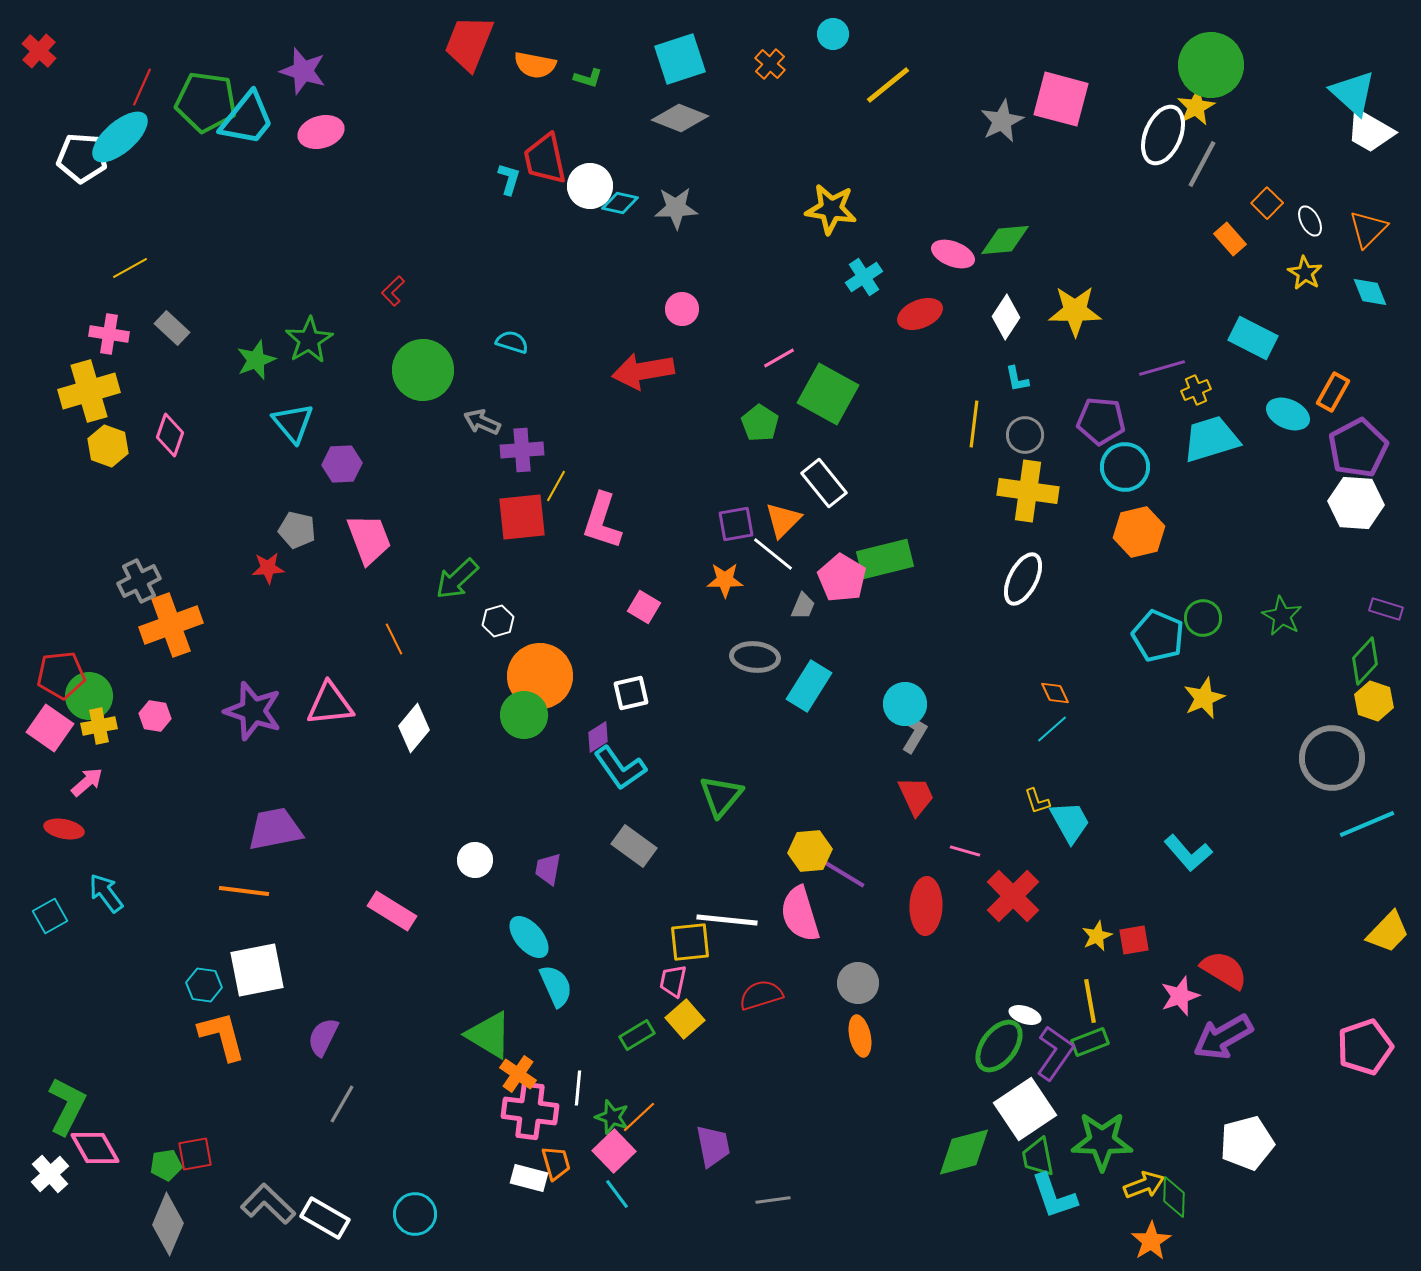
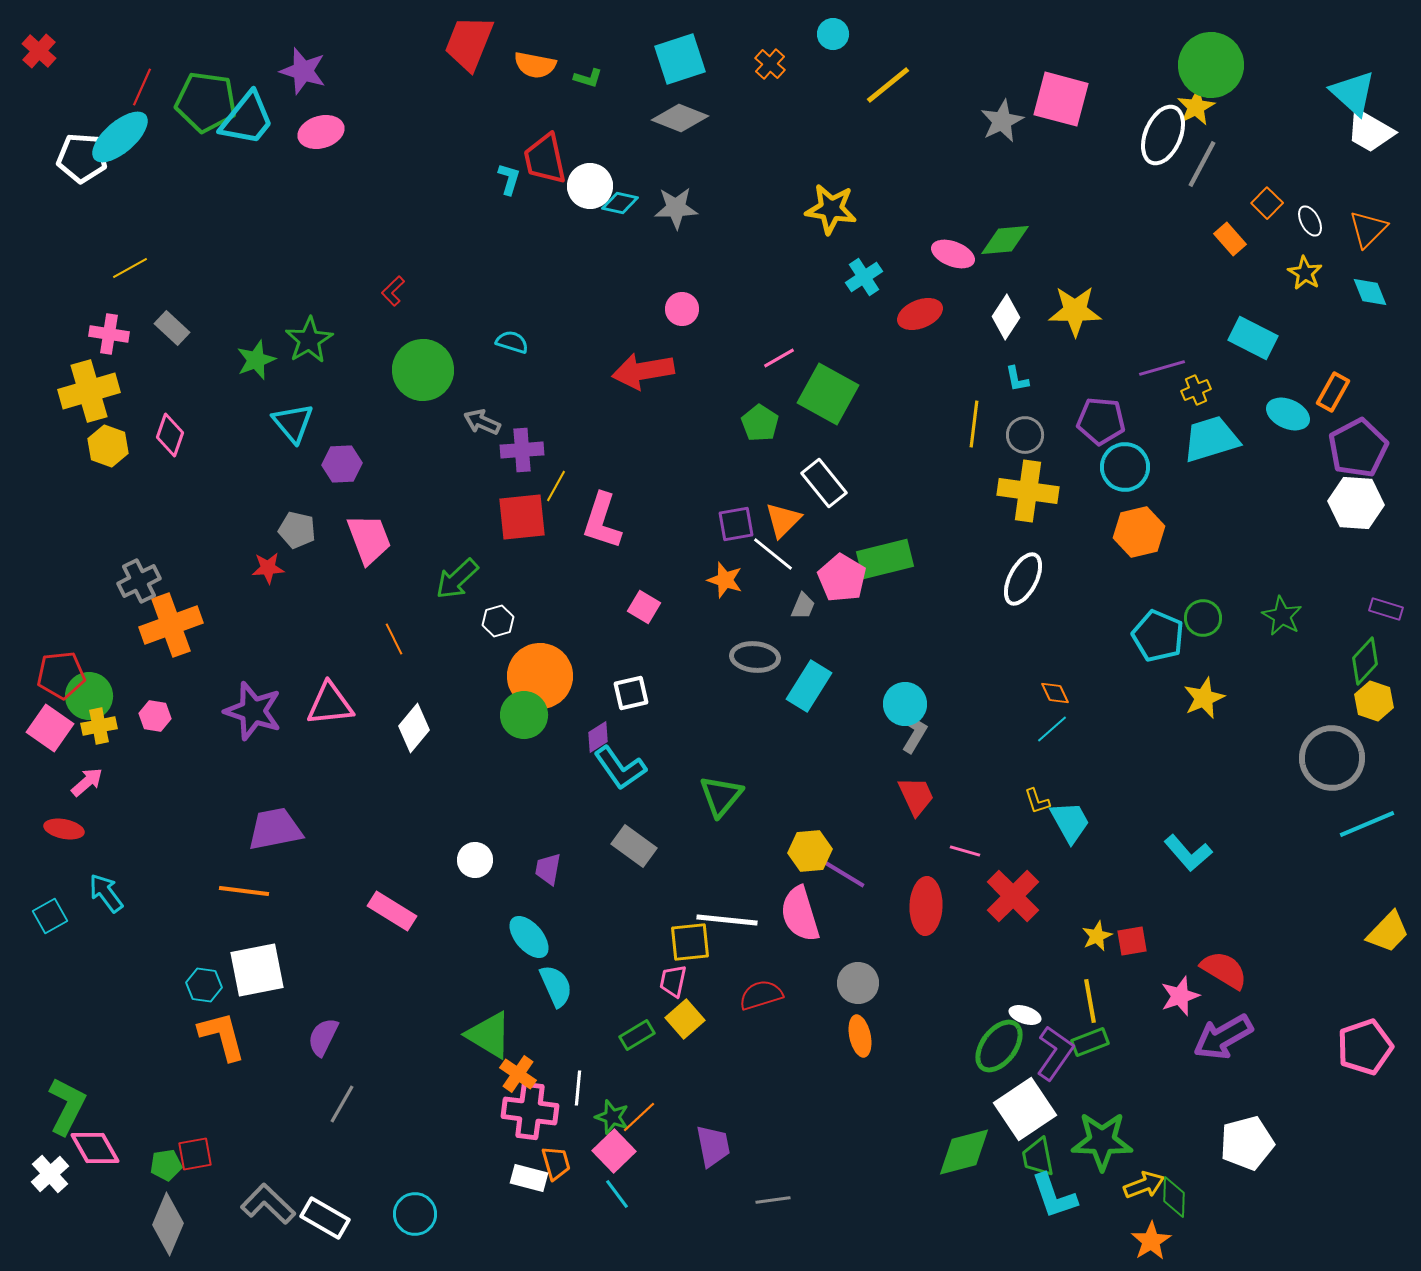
orange star at (725, 580): rotated 18 degrees clockwise
red square at (1134, 940): moved 2 px left, 1 px down
